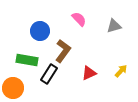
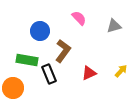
pink semicircle: moved 1 px up
black rectangle: rotated 54 degrees counterclockwise
